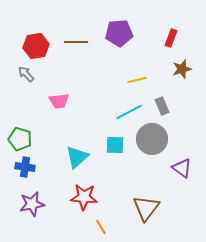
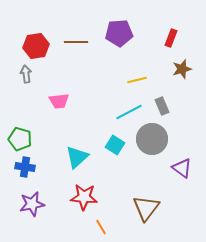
gray arrow: rotated 36 degrees clockwise
cyan square: rotated 30 degrees clockwise
